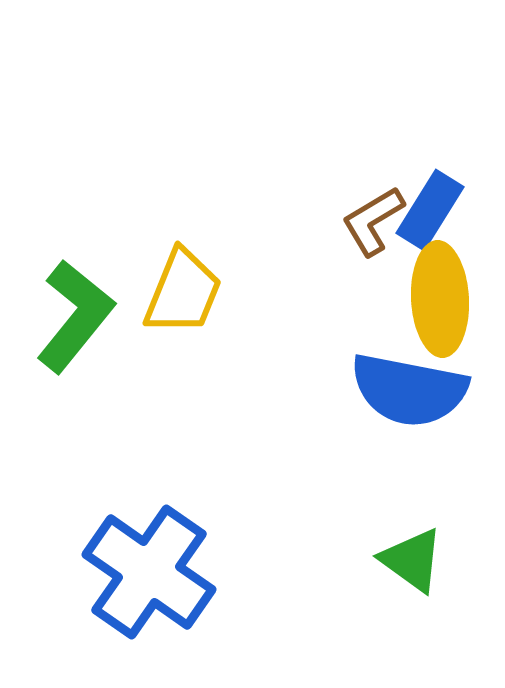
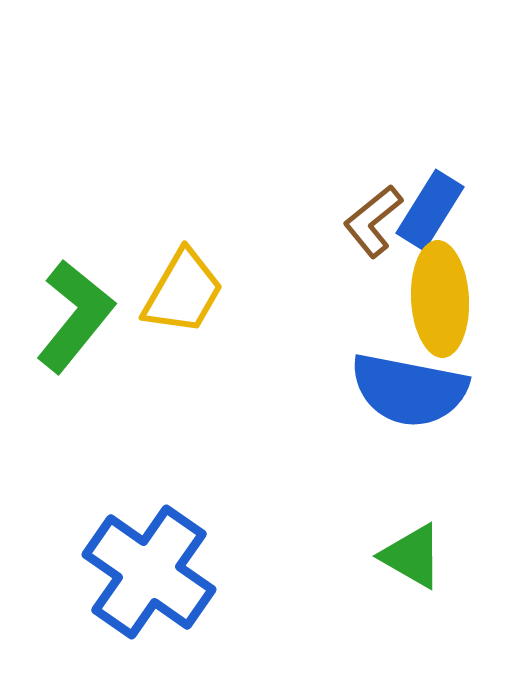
brown L-shape: rotated 8 degrees counterclockwise
yellow trapezoid: rotated 8 degrees clockwise
green triangle: moved 4 px up; rotated 6 degrees counterclockwise
